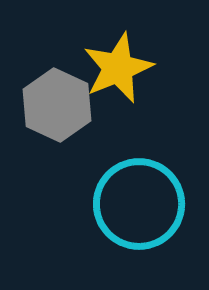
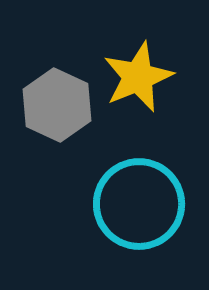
yellow star: moved 20 px right, 9 px down
